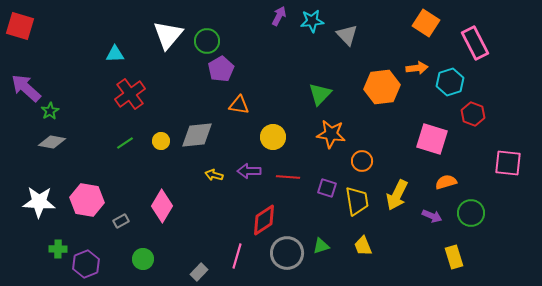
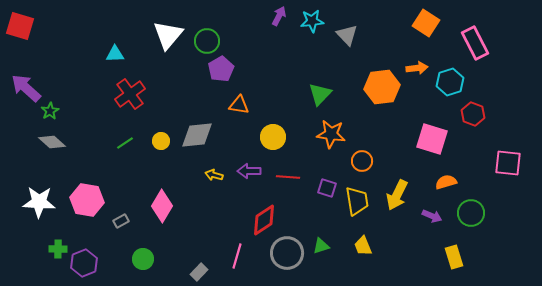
gray diamond at (52, 142): rotated 32 degrees clockwise
purple hexagon at (86, 264): moved 2 px left, 1 px up
